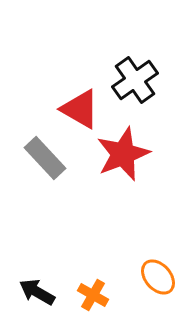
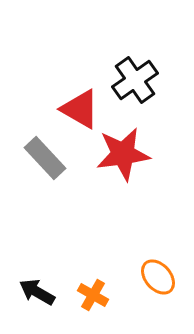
red star: rotated 14 degrees clockwise
